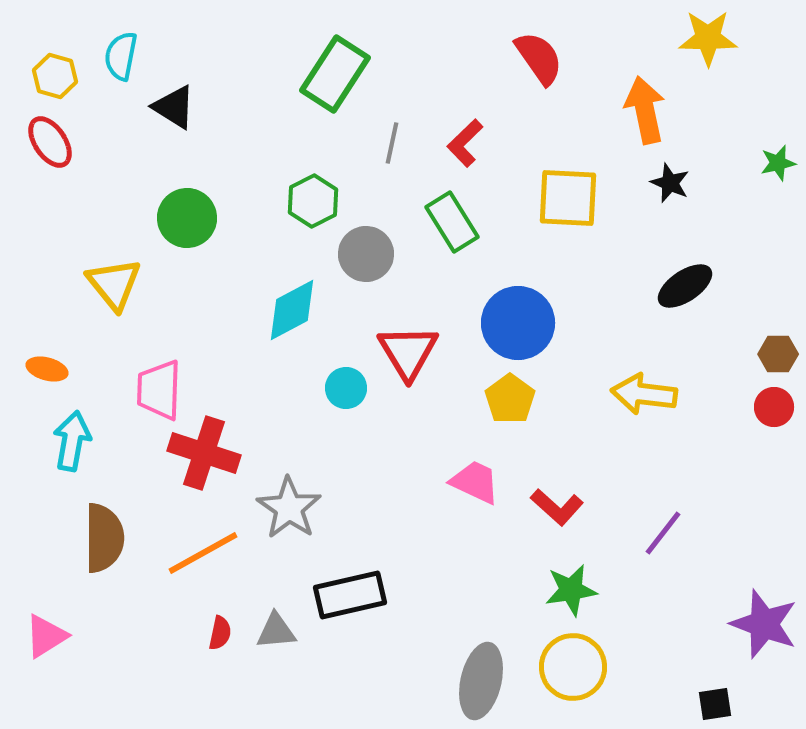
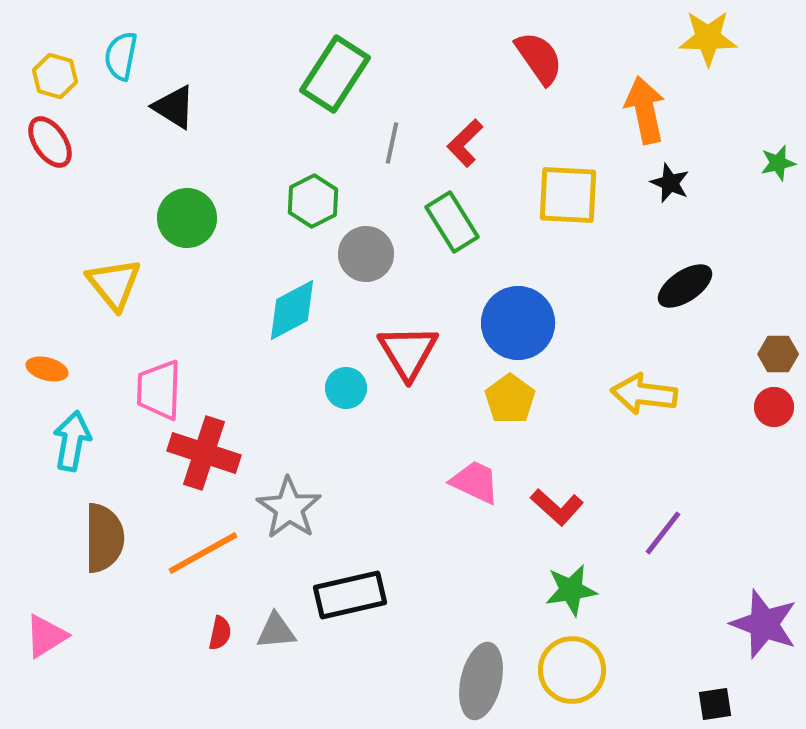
yellow square at (568, 198): moved 3 px up
yellow circle at (573, 667): moved 1 px left, 3 px down
